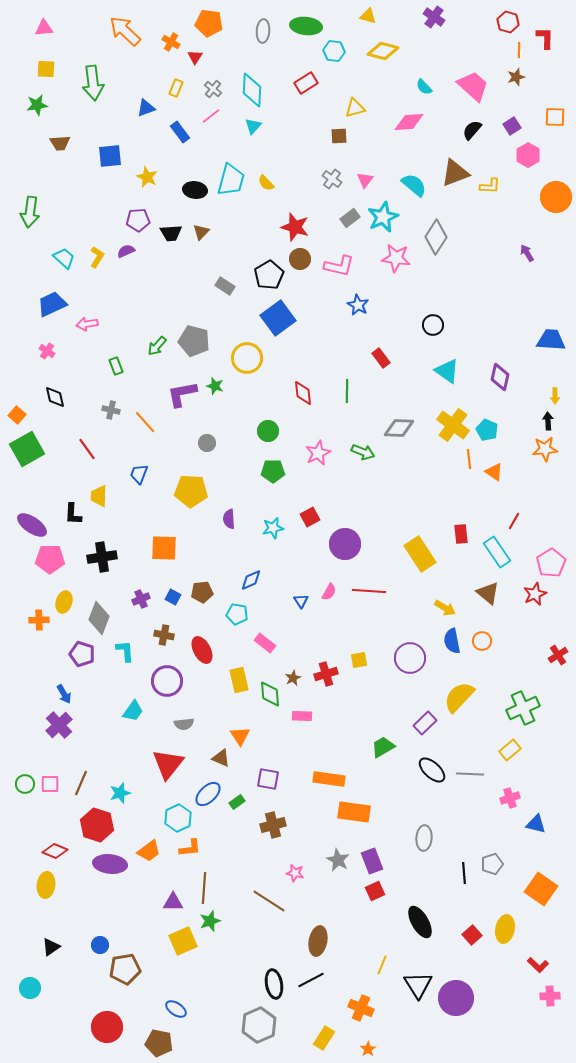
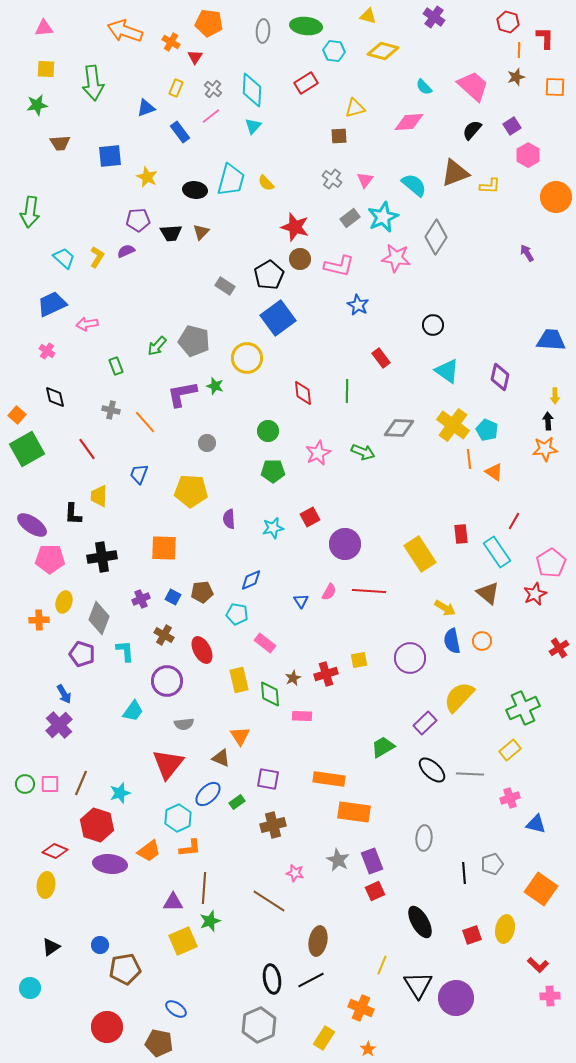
orange arrow at (125, 31): rotated 24 degrees counterclockwise
orange square at (555, 117): moved 30 px up
brown cross at (164, 635): rotated 18 degrees clockwise
red cross at (558, 655): moved 1 px right, 7 px up
red square at (472, 935): rotated 24 degrees clockwise
black ellipse at (274, 984): moved 2 px left, 5 px up
